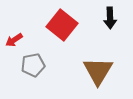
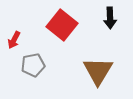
red arrow: rotated 30 degrees counterclockwise
